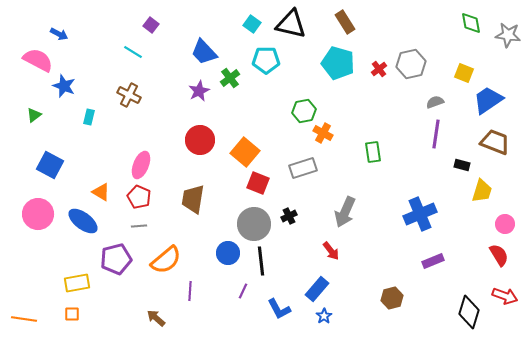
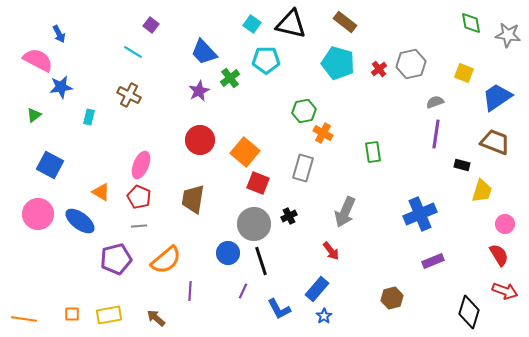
brown rectangle at (345, 22): rotated 20 degrees counterclockwise
blue arrow at (59, 34): rotated 36 degrees clockwise
blue star at (64, 86): moved 3 px left, 1 px down; rotated 30 degrees counterclockwise
blue trapezoid at (488, 100): moved 9 px right, 3 px up
gray rectangle at (303, 168): rotated 56 degrees counterclockwise
blue ellipse at (83, 221): moved 3 px left
black line at (261, 261): rotated 12 degrees counterclockwise
yellow rectangle at (77, 283): moved 32 px right, 32 px down
red arrow at (505, 296): moved 5 px up
